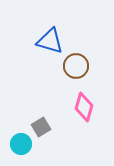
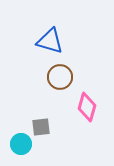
brown circle: moved 16 px left, 11 px down
pink diamond: moved 3 px right
gray square: rotated 24 degrees clockwise
